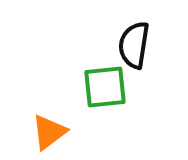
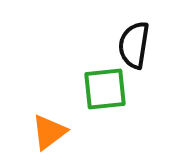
green square: moved 2 px down
